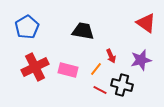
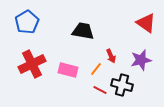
blue pentagon: moved 5 px up
red cross: moved 3 px left, 3 px up
